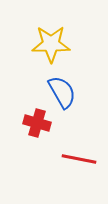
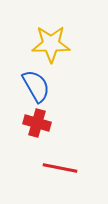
blue semicircle: moved 26 px left, 6 px up
red line: moved 19 px left, 9 px down
